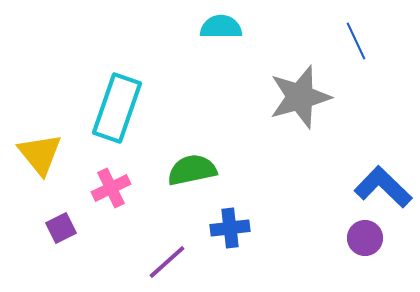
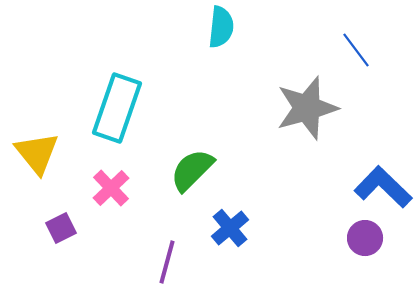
cyan semicircle: rotated 96 degrees clockwise
blue line: moved 9 px down; rotated 12 degrees counterclockwise
gray star: moved 7 px right, 11 px down
yellow triangle: moved 3 px left, 1 px up
green semicircle: rotated 33 degrees counterclockwise
pink cross: rotated 18 degrees counterclockwise
blue cross: rotated 33 degrees counterclockwise
purple line: rotated 33 degrees counterclockwise
